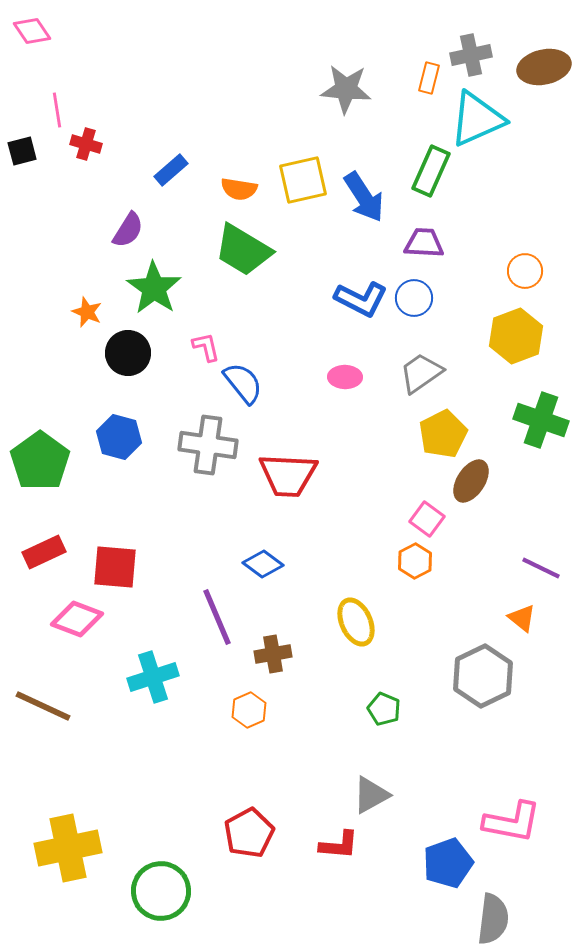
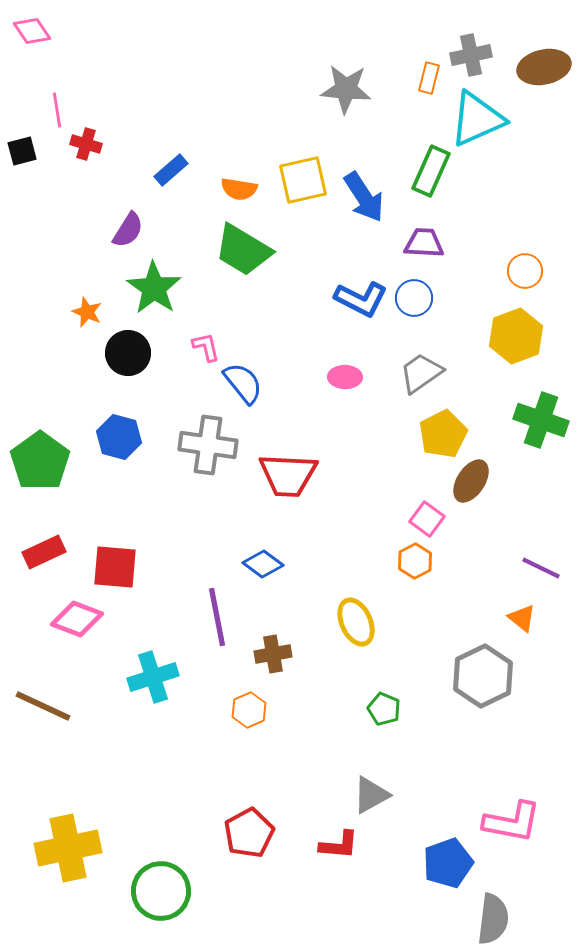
purple line at (217, 617): rotated 12 degrees clockwise
